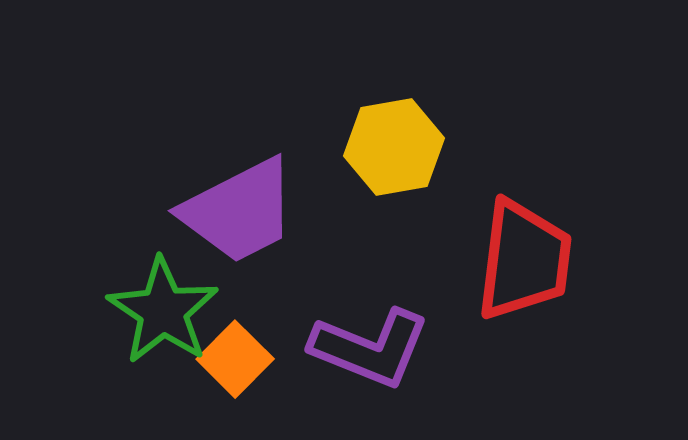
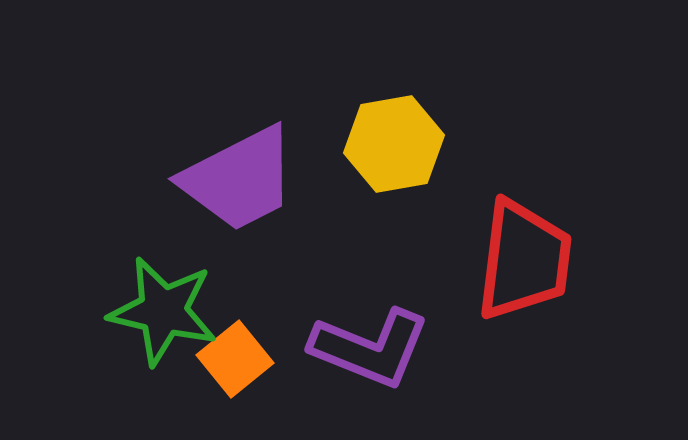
yellow hexagon: moved 3 px up
purple trapezoid: moved 32 px up
green star: rotated 21 degrees counterclockwise
orange square: rotated 6 degrees clockwise
